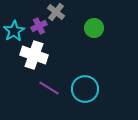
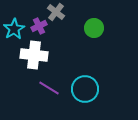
cyan star: moved 2 px up
white cross: rotated 12 degrees counterclockwise
